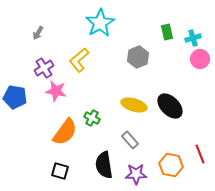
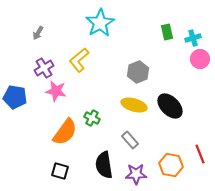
gray hexagon: moved 15 px down
